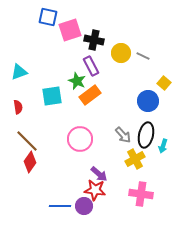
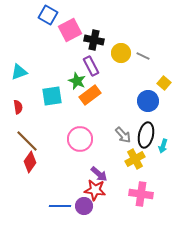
blue square: moved 2 px up; rotated 18 degrees clockwise
pink square: rotated 10 degrees counterclockwise
